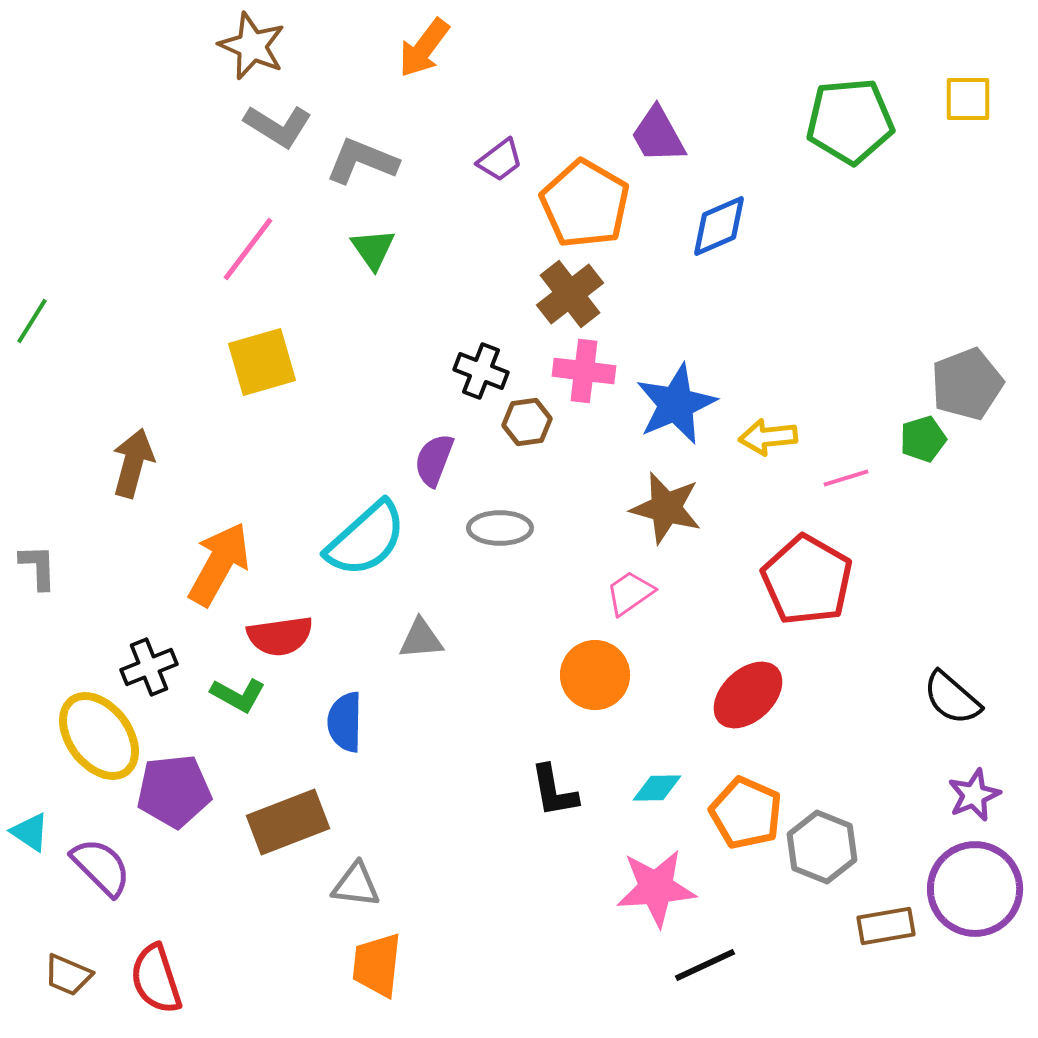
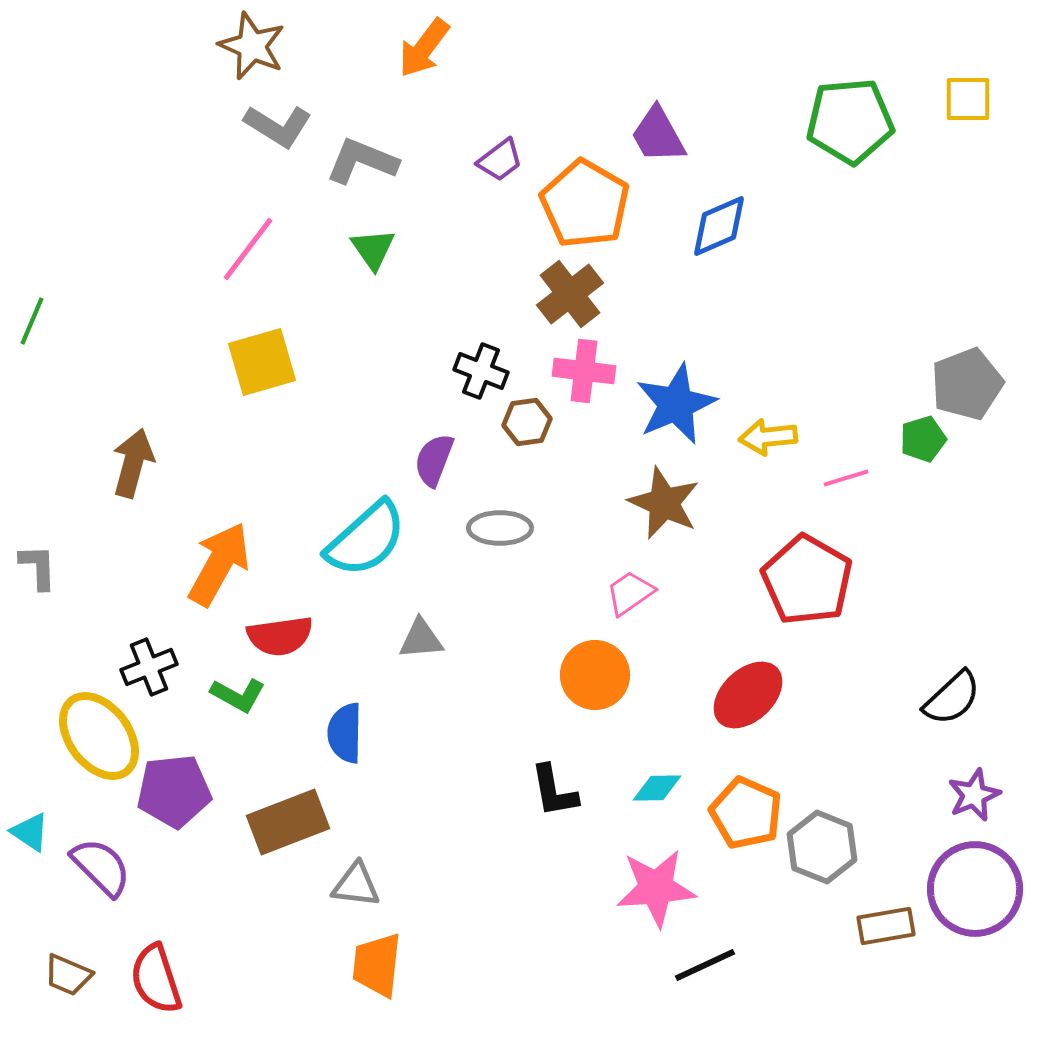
green line at (32, 321): rotated 9 degrees counterclockwise
brown star at (666, 508): moved 2 px left, 5 px up; rotated 10 degrees clockwise
black semicircle at (952, 698): rotated 84 degrees counterclockwise
blue semicircle at (345, 722): moved 11 px down
